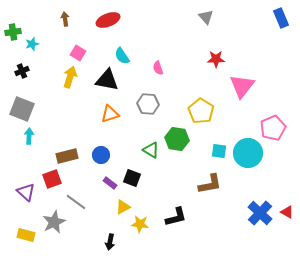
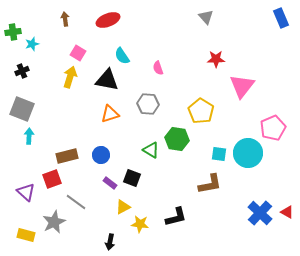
cyan square: moved 3 px down
